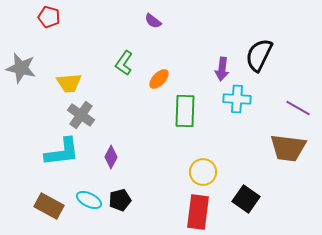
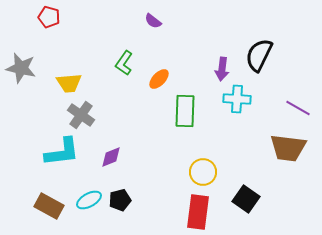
purple diamond: rotated 40 degrees clockwise
cyan ellipse: rotated 55 degrees counterclockwise
